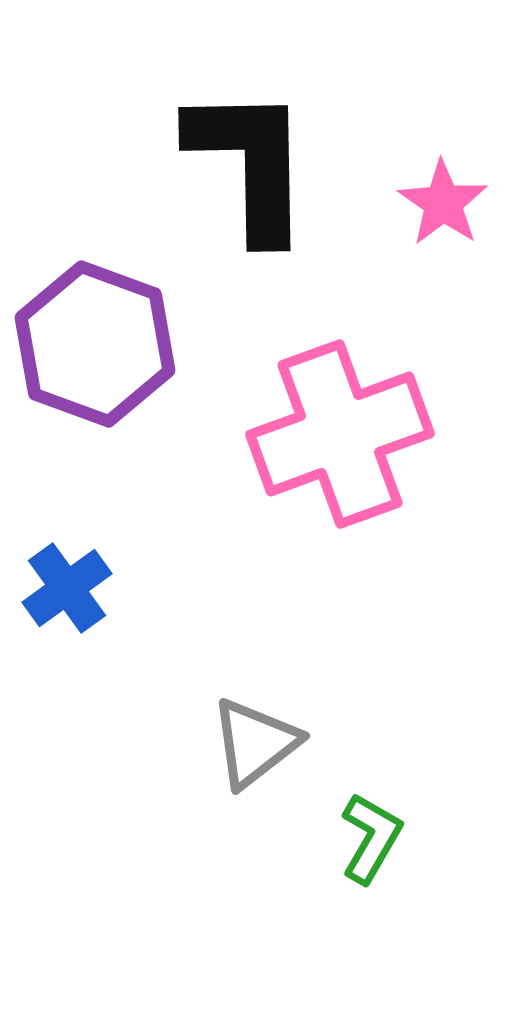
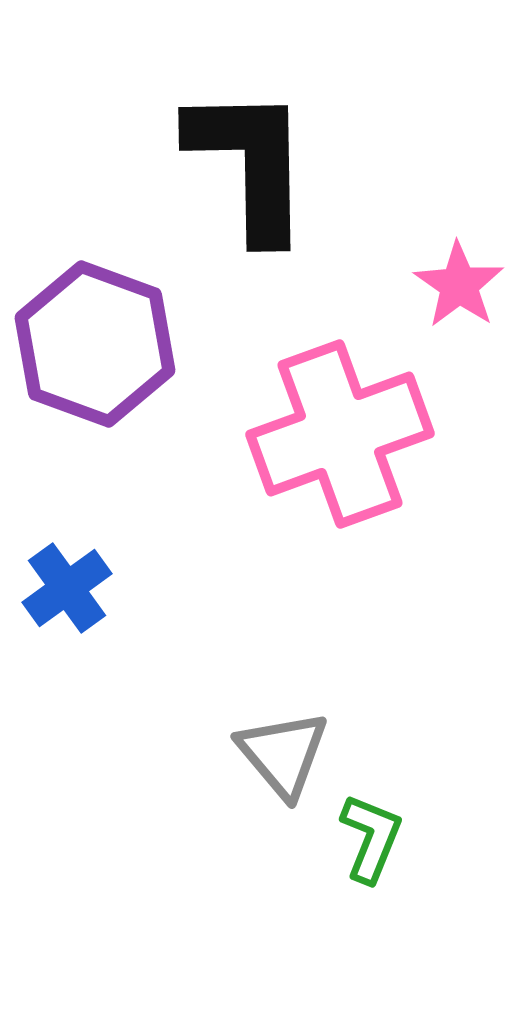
pink star: moved 16 px right, 82 px down
gray triangle: moved 28 px right, 11 px down; rotated 32 degrees counterclockwise
green L-shape: rotated 8 degrees counterclockwise
